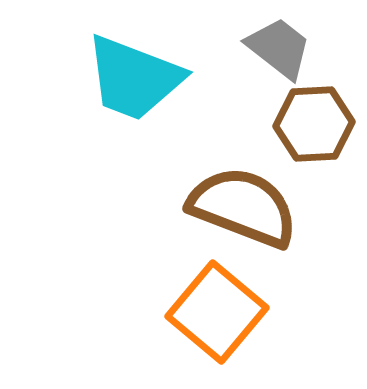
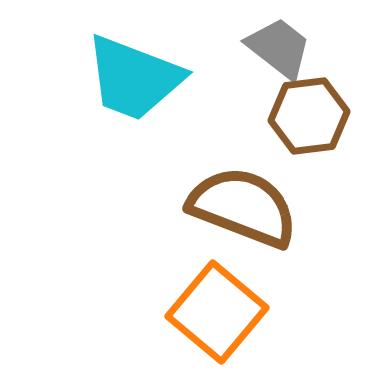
brown hexagon: moved 5 px left, 8 px up; rotated 4 degrees counterclockwise
